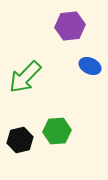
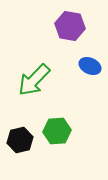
purple hexagon: rotated 16 degrees clockwise
green arrow: moved 9 px right, 3 px down
